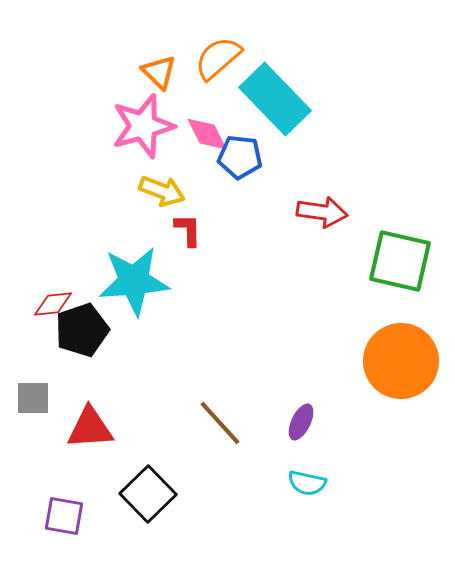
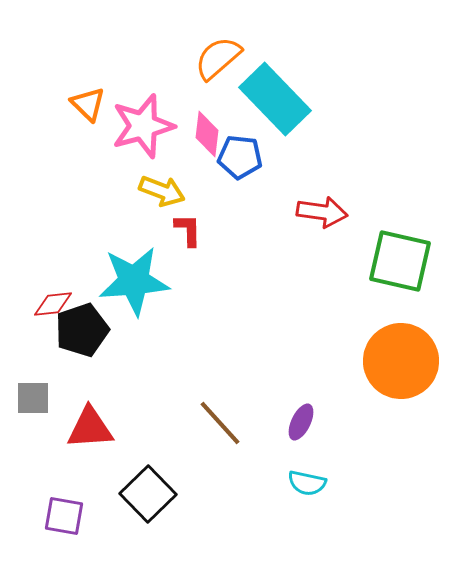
orange triangle: moved 71 px left, 32 px down
pink diamond: rotated 33 degrees clockwise
